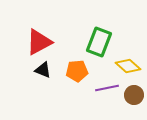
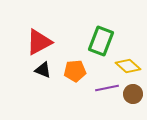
green rectangle: moved 2 px right, 1 px up
orange pentagon: moved 2 px left
brown circle: moved 1 px left, 1 px up
